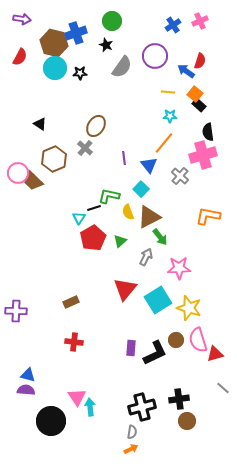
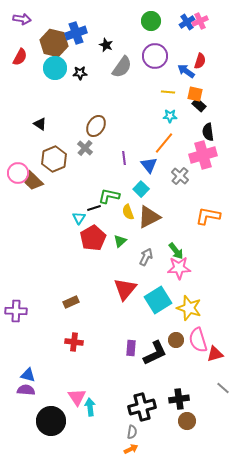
green circle at (112, 21): moved 39 px right
blue cross at (173, 25): moved 14 px right, 3 px up
orange square at (195, 94): rotated 28 degrees counterclockwise
green arrow at (160, 237): moved 16 px right, 14 px down
